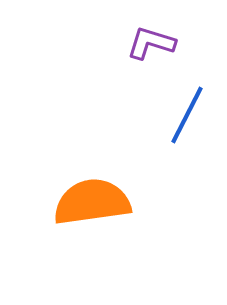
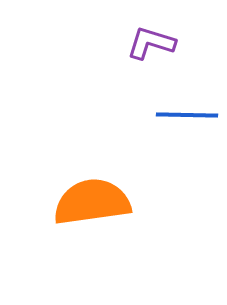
blue line: rotated 64 degrees clockwise
